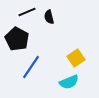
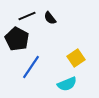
black line: moved 4 px down
black semicircle: moved 1 px right, 1 px down; rotated 24 degrees counterclockwise
cyan semicircle: moved 2 px left, 2 px down
